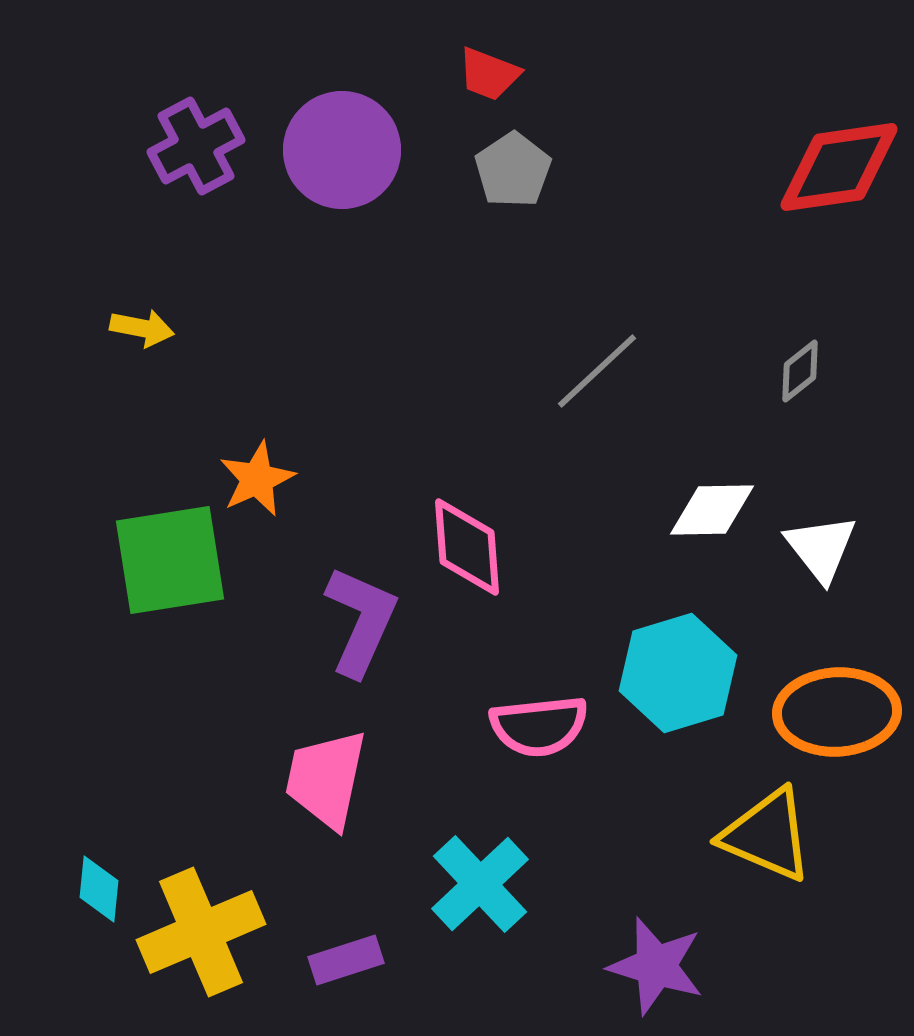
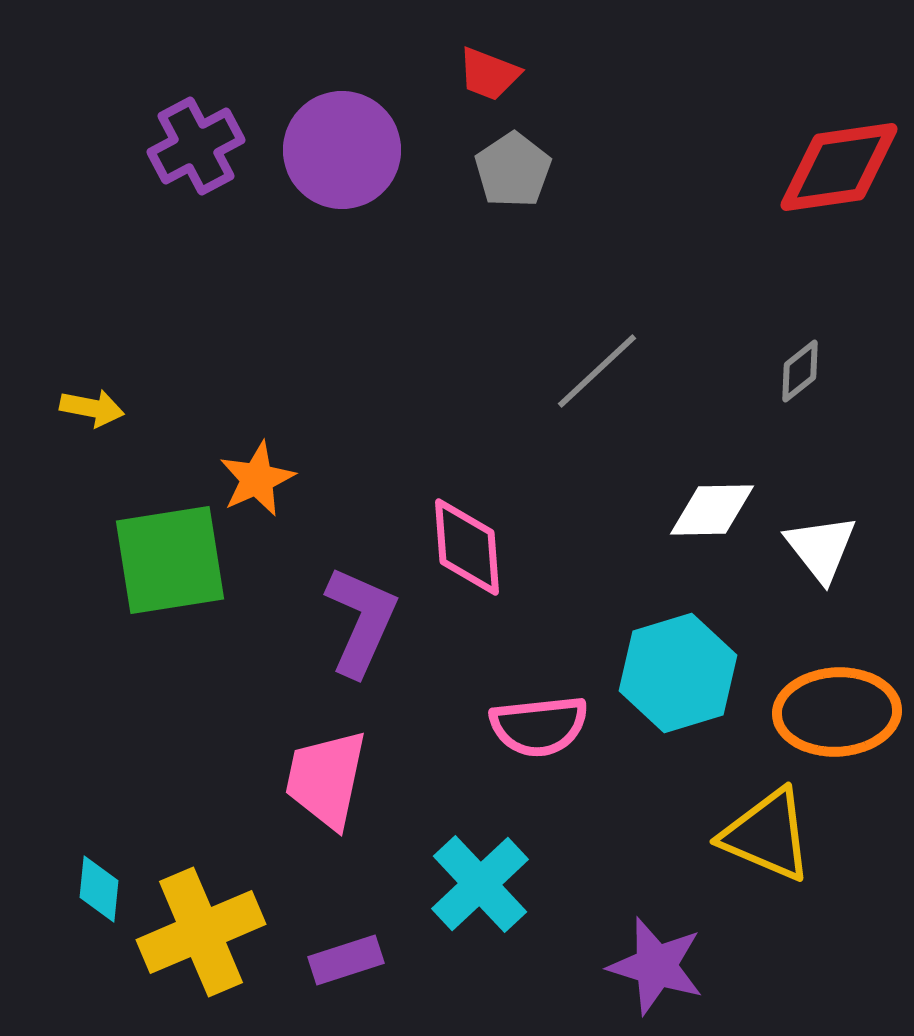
yellow arrow: moved 50 px left, 80 px down
